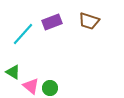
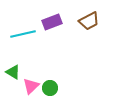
brown trapezoid: rotated 45 degrees counterclockwise
cyan line: rotated 35 degrees clockwise
pink triangle: rotated 36 degrees clockwise
